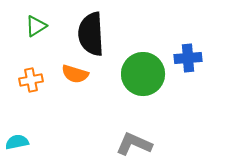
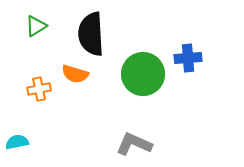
orange cross: moved 8 px right, 9 px down
